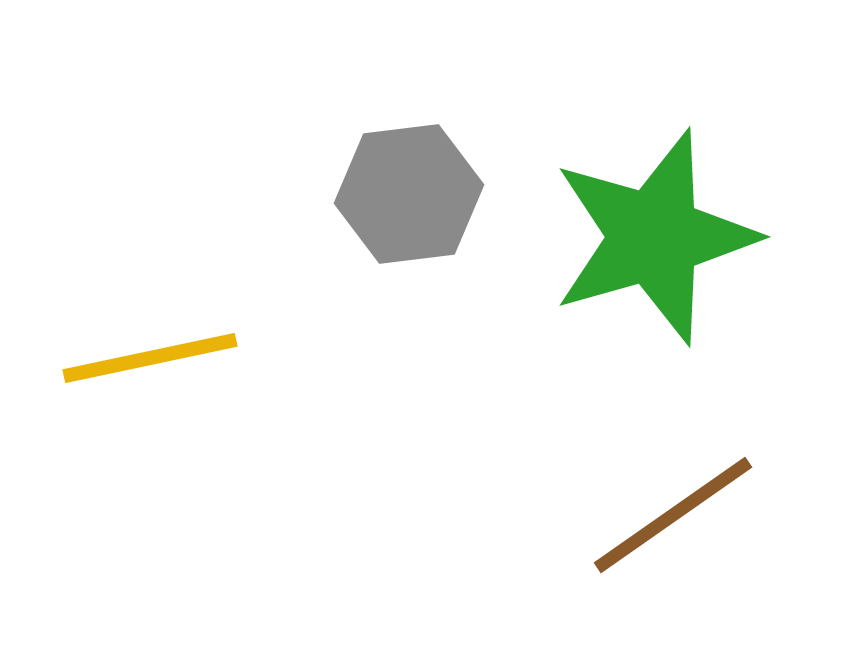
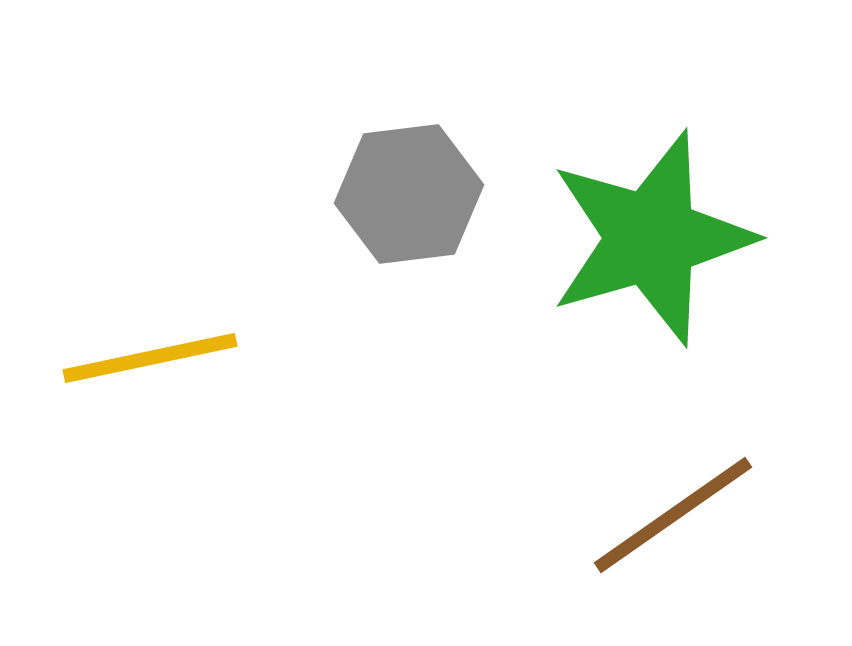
green star: moved 3 px left, 1 px down
